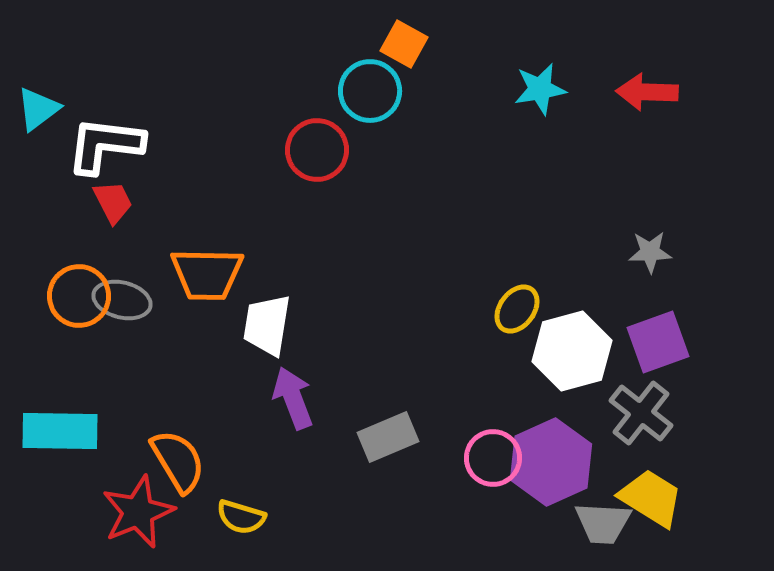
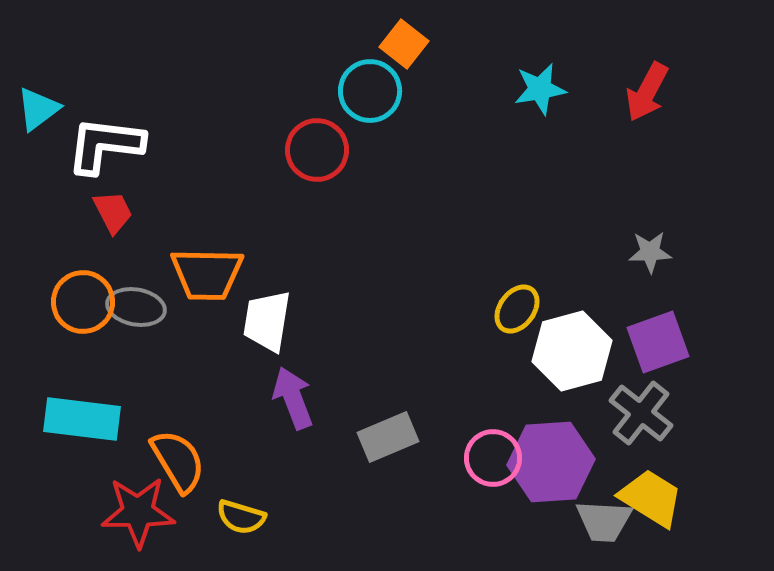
orange square: rotated 9 degrees clockwise
red arrow: rotated 64 degrees counterclockwise
red trapezoid: moved 10 px down
orange circle: moved 4 px right, 6 px down
gray ellipse: moved 14 px right, 7 px down; rotated 4 degrees counterclockwise
white trapezoid: moved 4 px up
cyan rectangle: moved 22 px right, 12 px up; rotated 6 degrees clockwise
purple hexagon: rotated 20 degrees clockwise
red star: rotated 22 degrees clockwise
gray trapezoid: moved 1 px right, 2 px up
